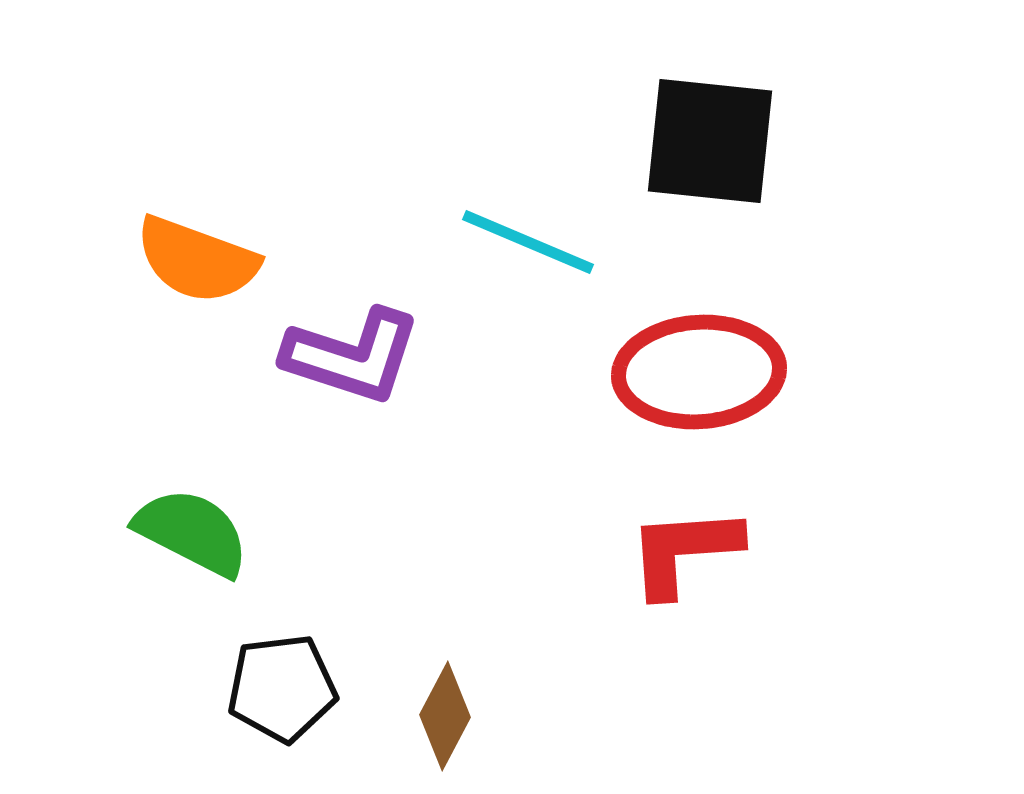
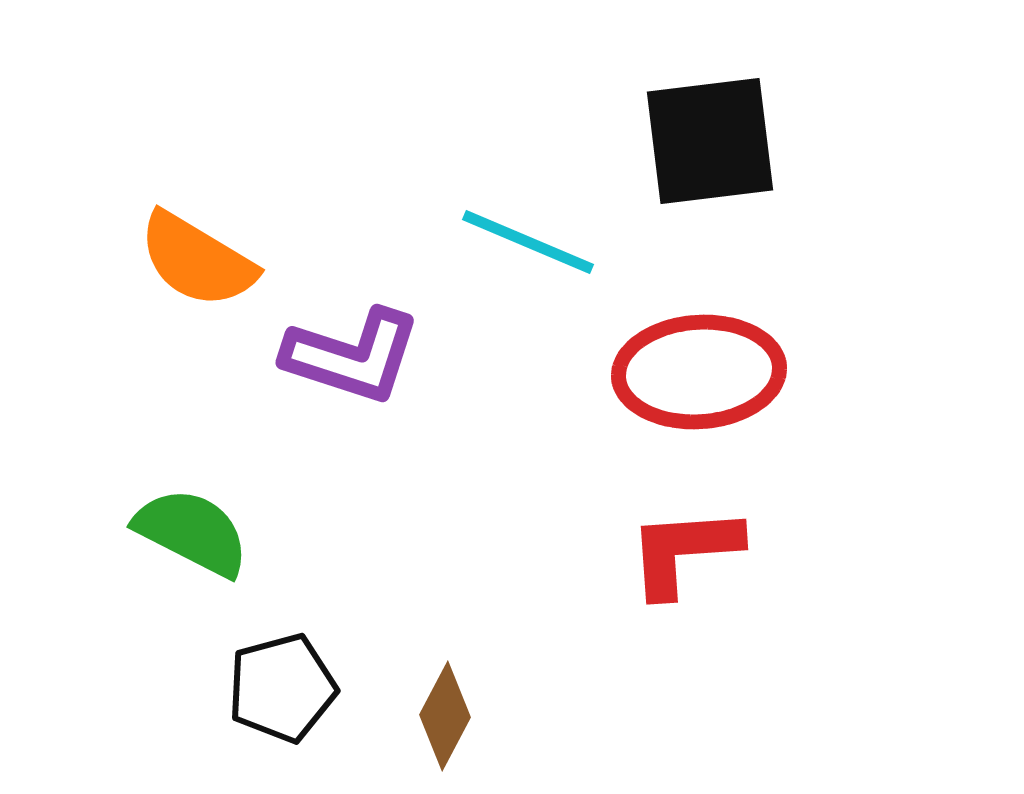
black square: rotated 13 degrees counterclockwise
orange semicircle: rotated 11 degrees clockwise
black pentagon: rotated 8 degrees counterclockwise
